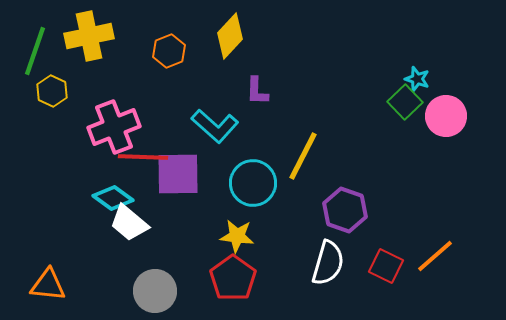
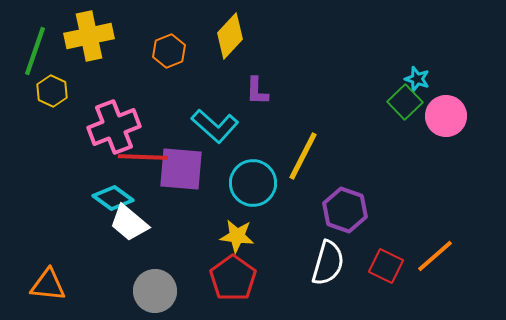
purple square: moved 3 px right, 5 px up; rotated 6 degrees clockwise
